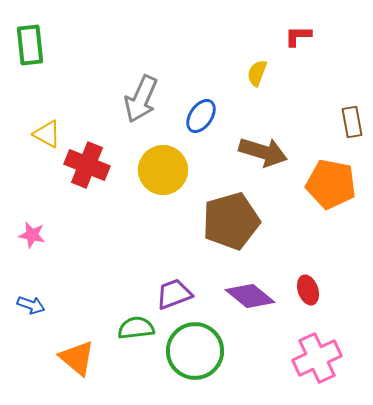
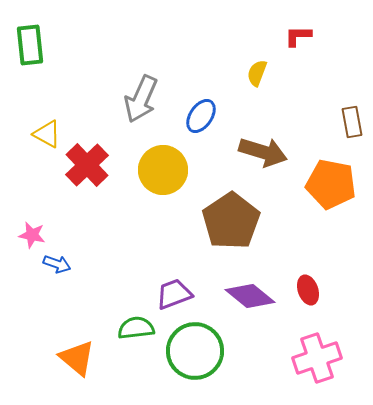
red cross: rotated 24 degrees clockwise
brown pentagon: rotated 18 degrees counterclockwise
blue arrow: moved 26 px right, 41 px up
pink cross: rotated 6 degrees clockwise
